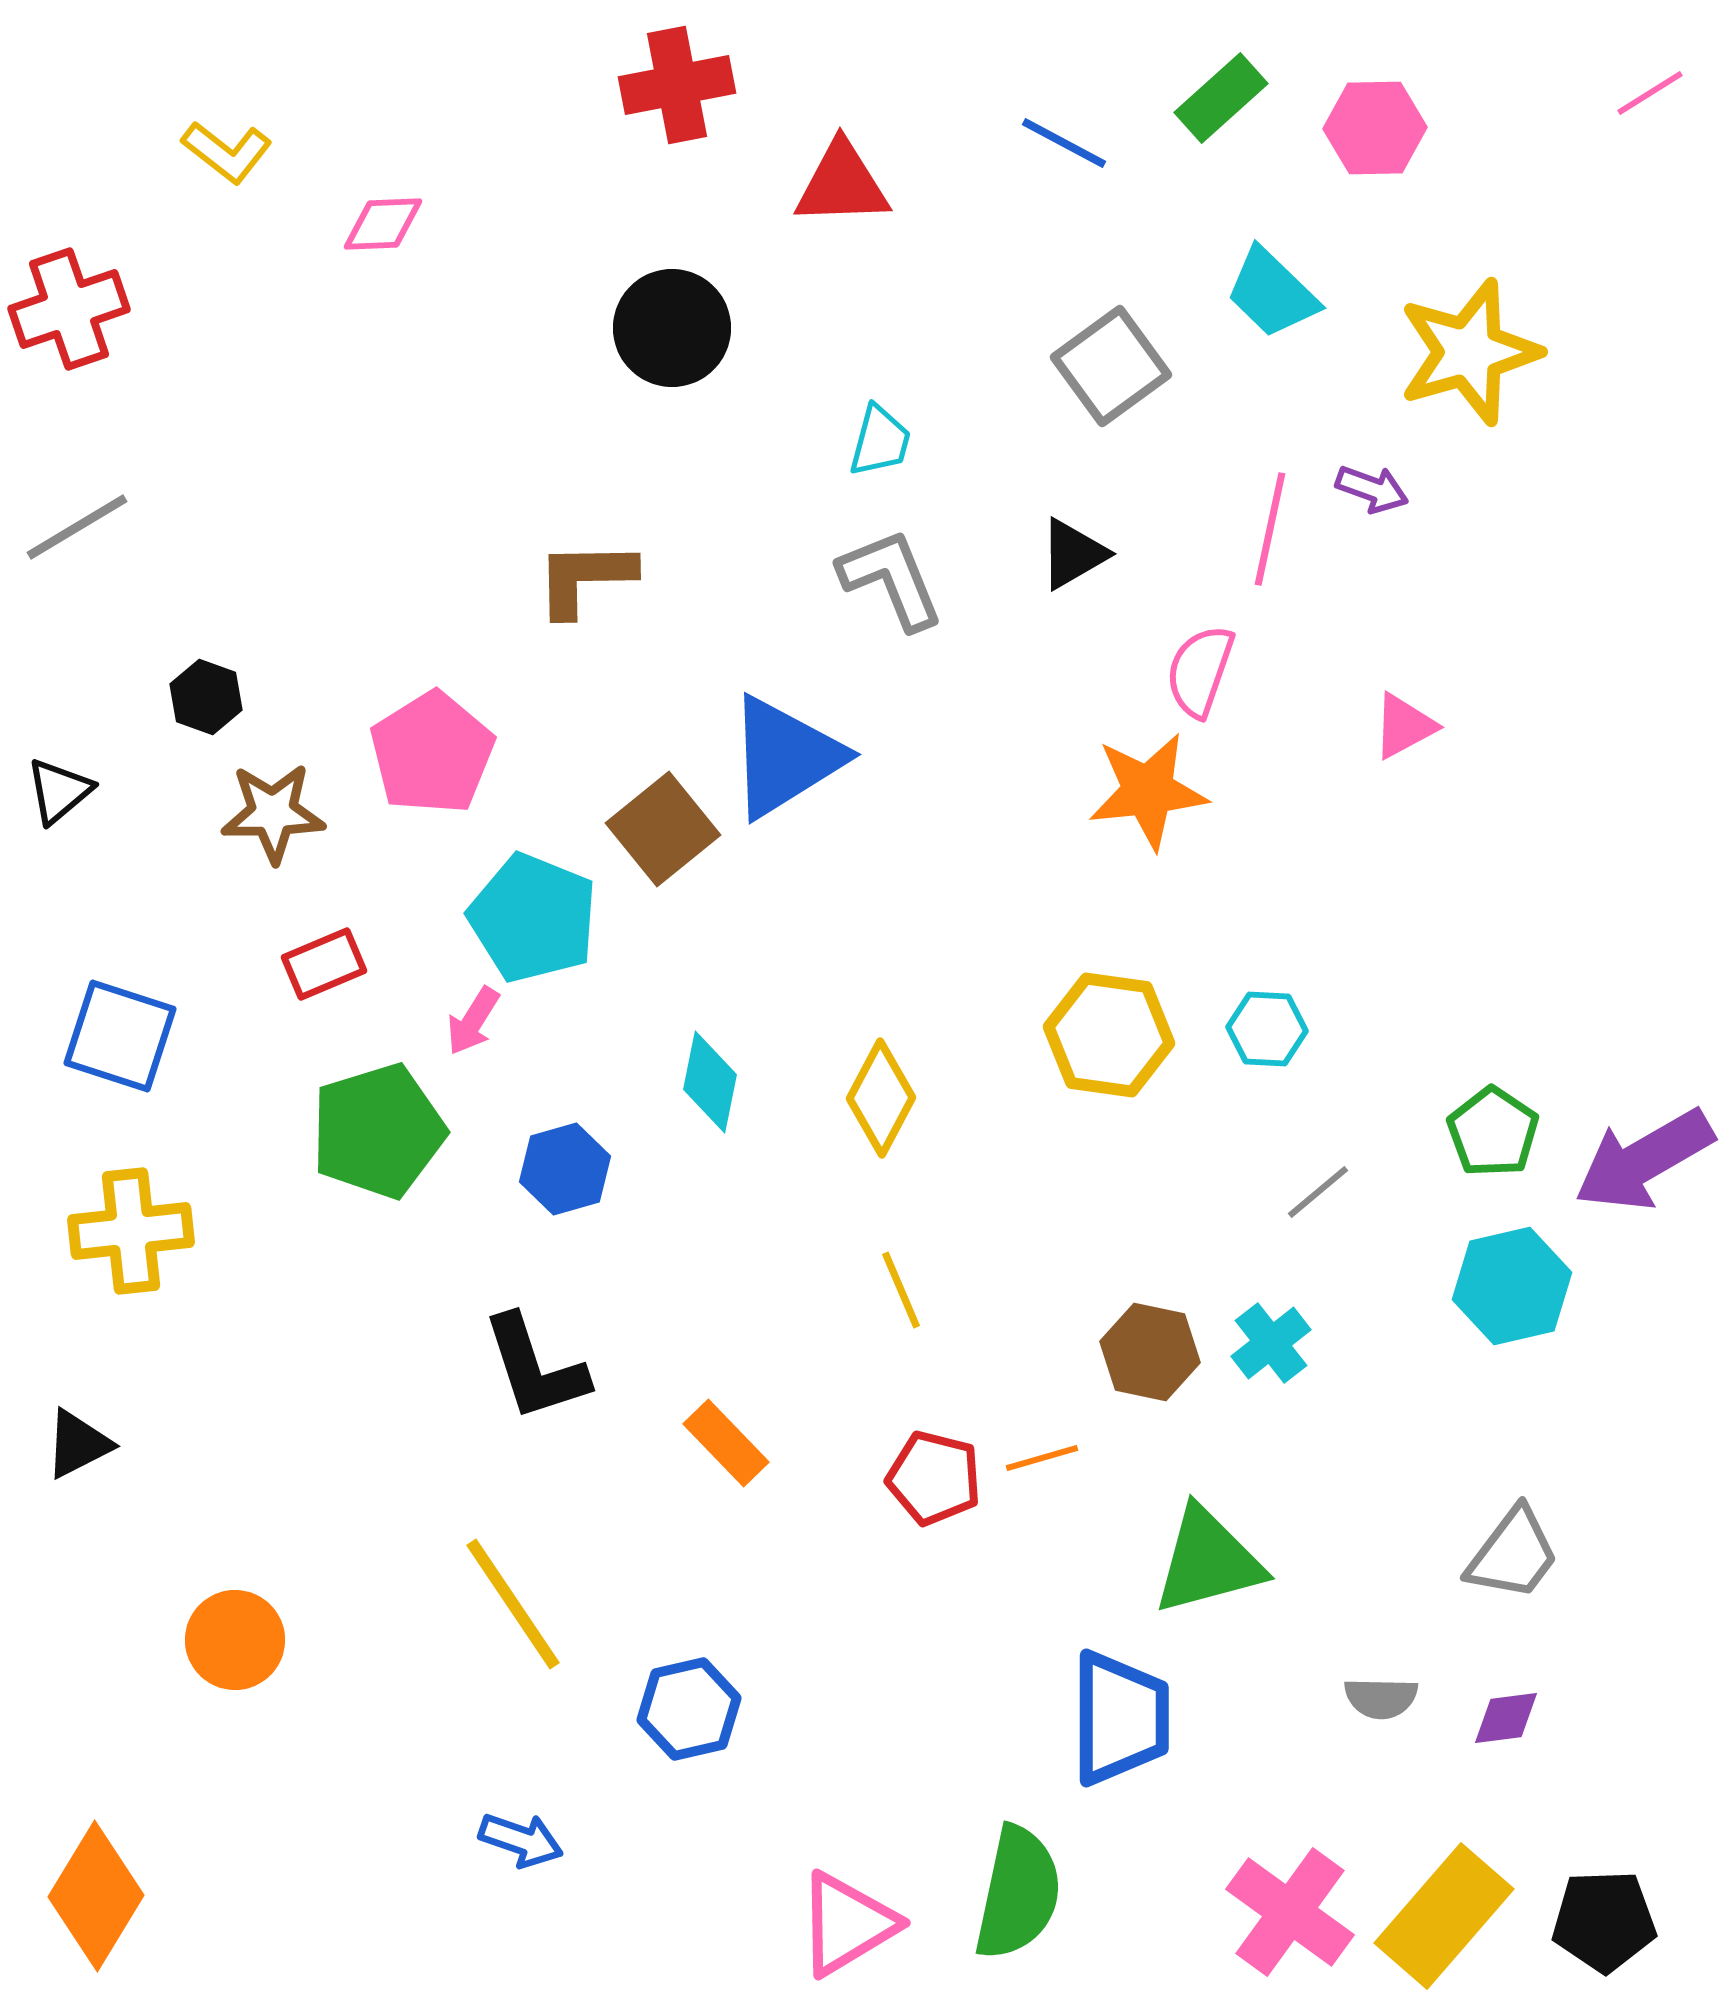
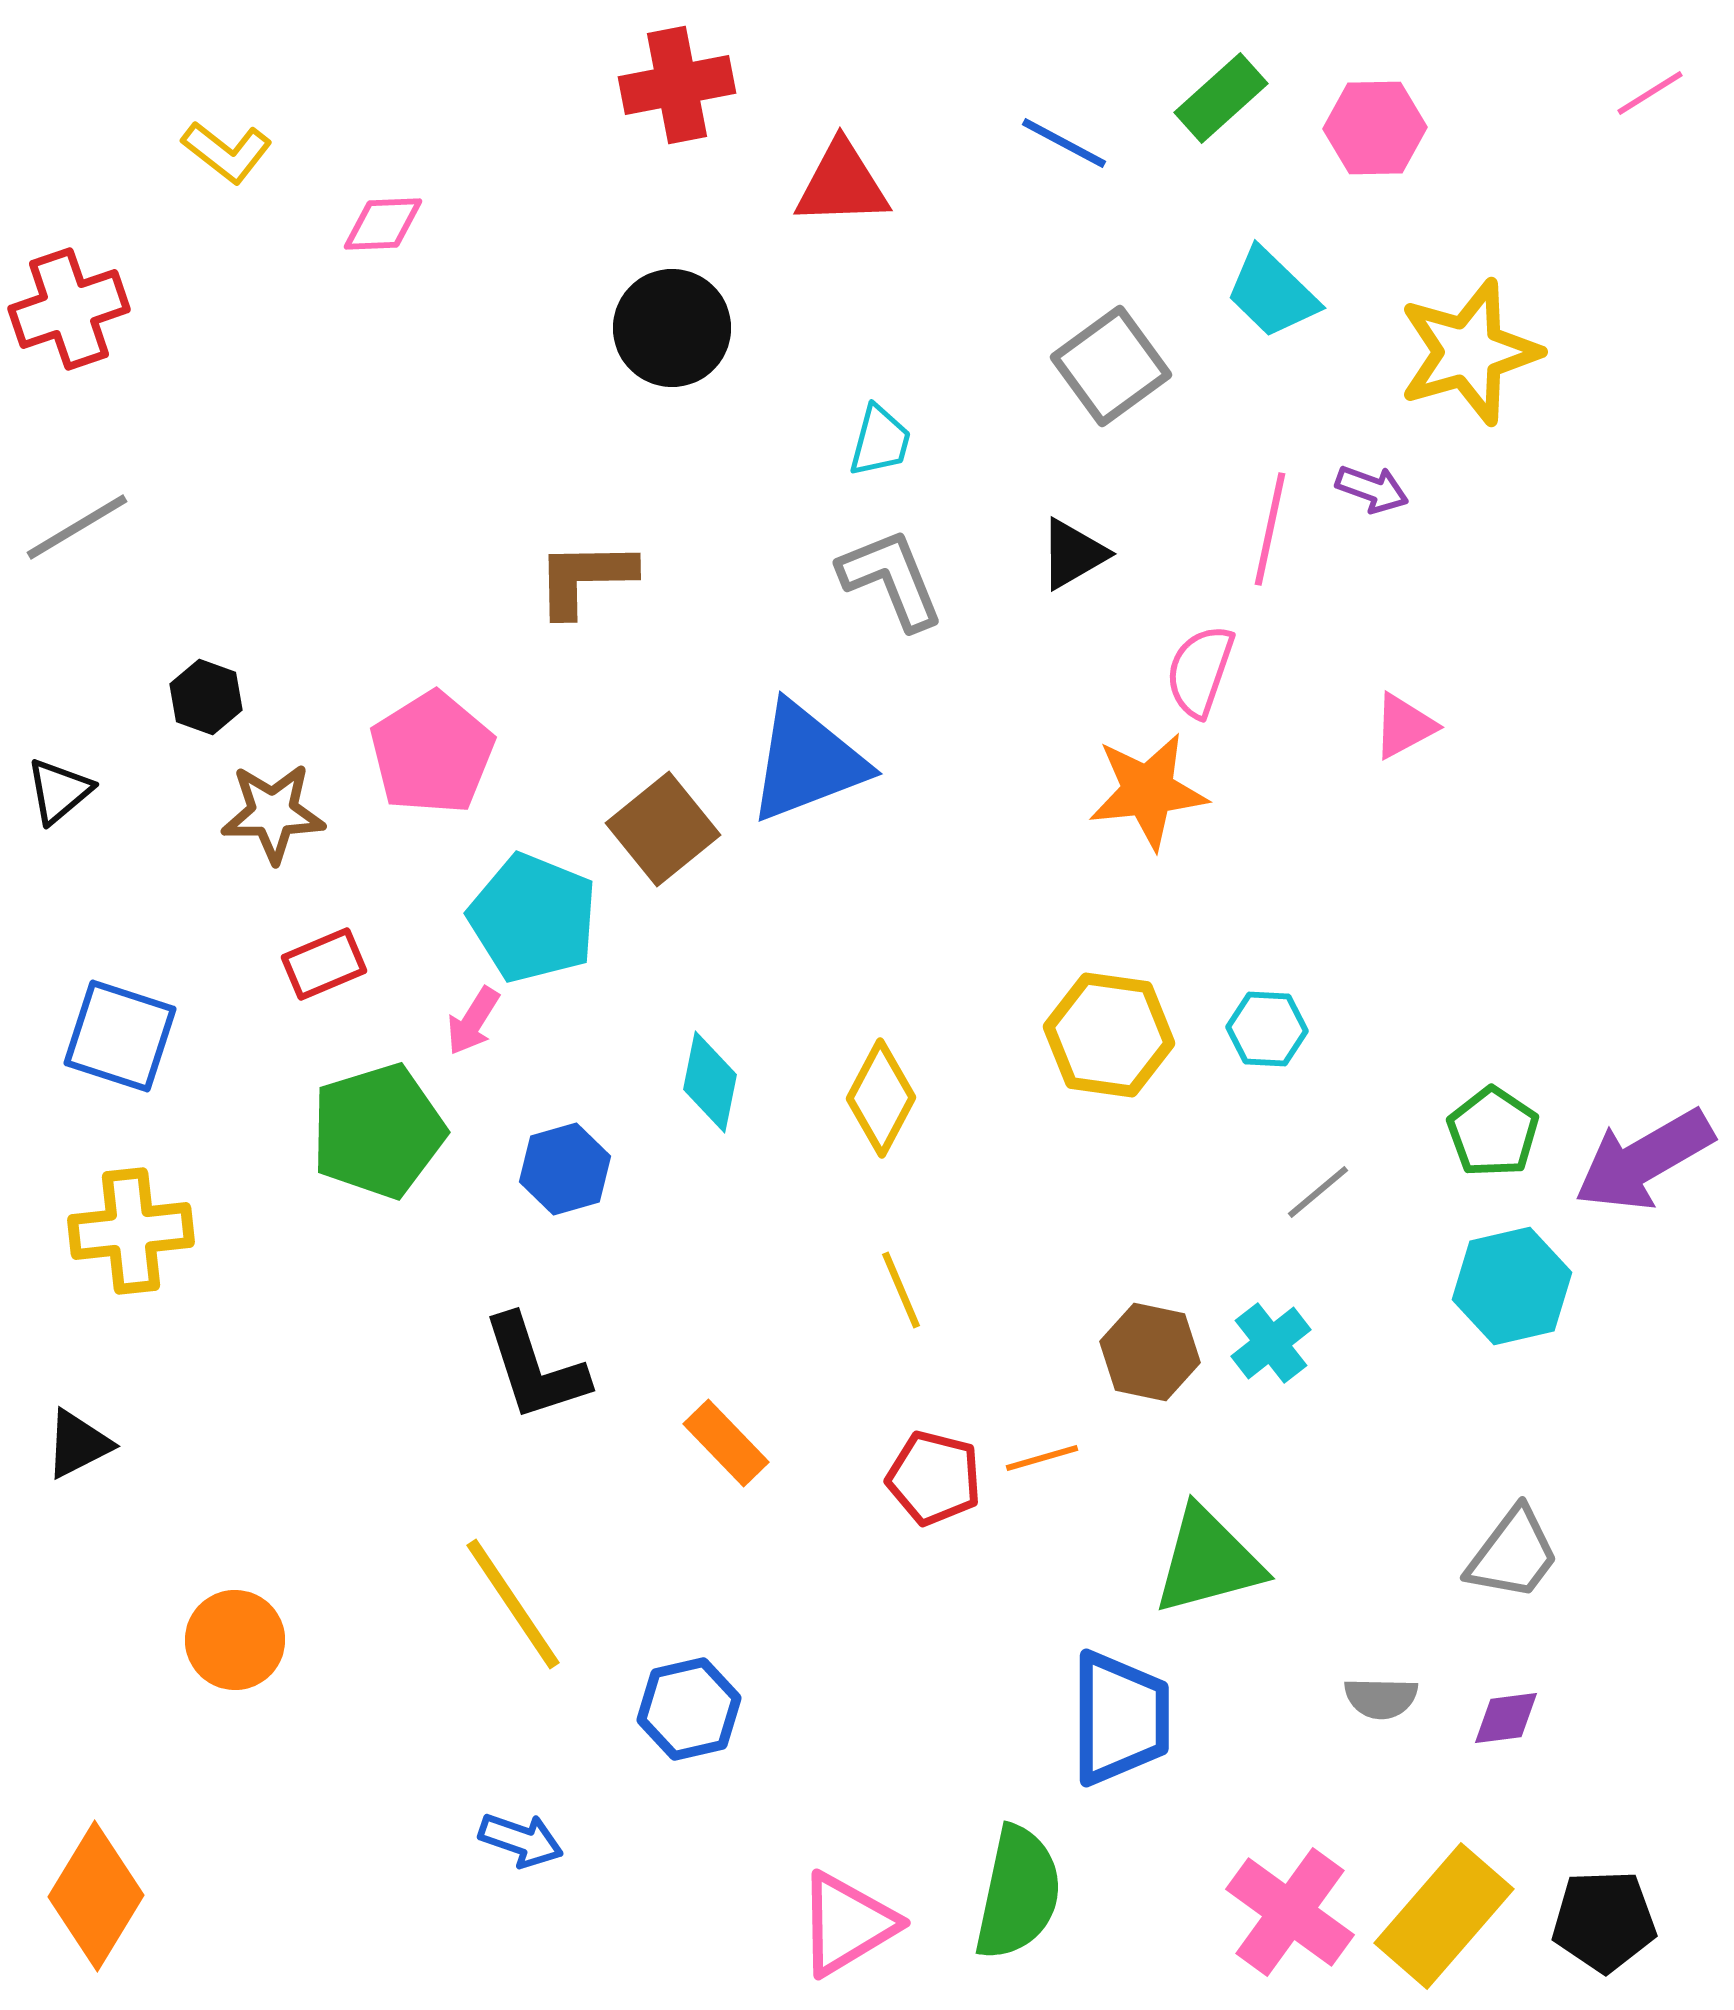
blue triangle at (785, 757): moved 22 px right, 5 px down; rotated 11 degrees clockwise
